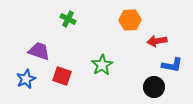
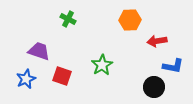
blue L-shape: moved 1 px right, 1 px down
